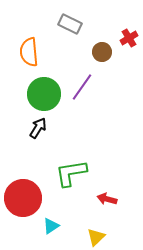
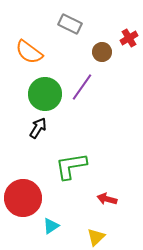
orange semicircle: rotated 48 degrees counterclockwise
green circle: moved 1 px right
green L-shape: moved 7 px up
